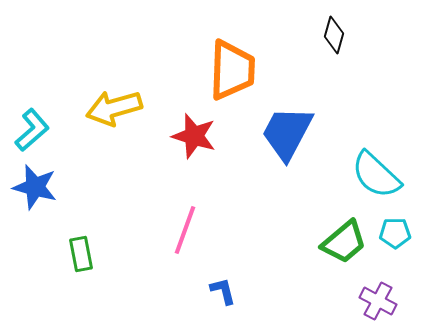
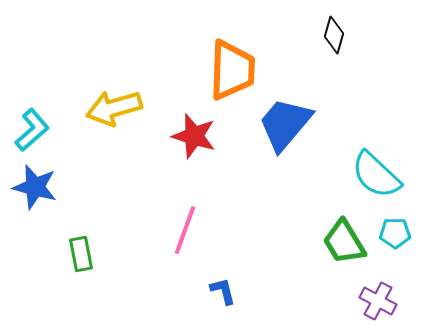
blue trapezoid: moved 2 px left, 9 px up; rotated 12 degrees clockwise
green trapezoid: rotated 99 degrees clockwise
